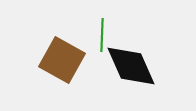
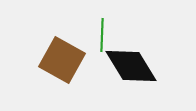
black diamond: rotated 8 degrees counterclockwise
